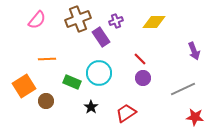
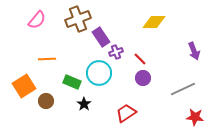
purple cross: moved 31 px down
black star: moved 7 px left, 3 px up
